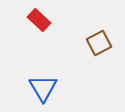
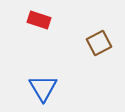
red rectangle: rotated 25 degrees counterclockwise
